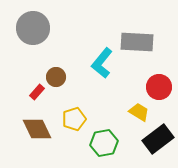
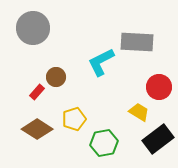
cyan L-shape: moved 1 px left, 1 px up; rotated 24 degrees clockwise
brown diamond: rotated 32 degrees counterclockwise
